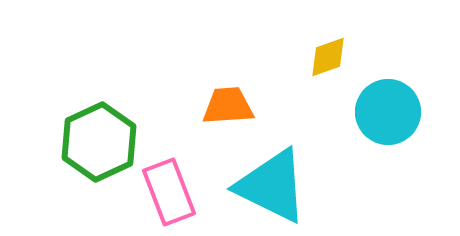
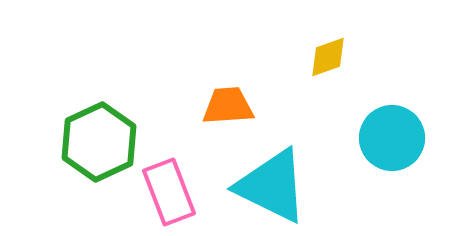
cyan circle: moved 4 px right, 26 px down
